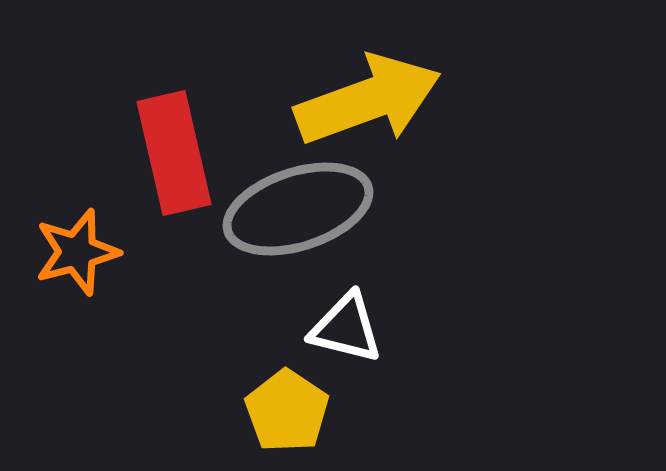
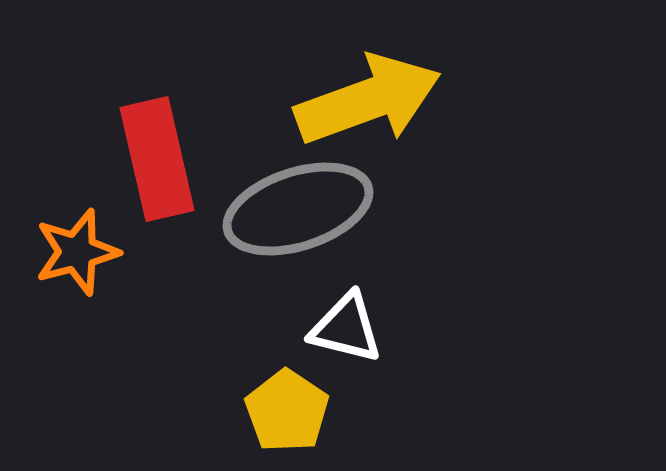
red rectangle: moved 17 px left, 6 px down
